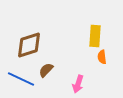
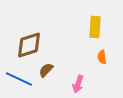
yellow rectangle: moved 9 px up
blue line: moved 2 px left
